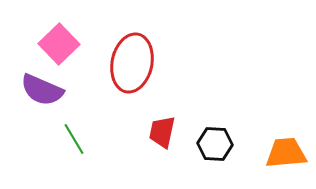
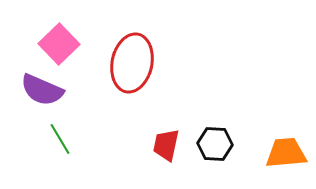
red trapezoid: moved 4 px right, 13 px down
green line: moved 14 px left
